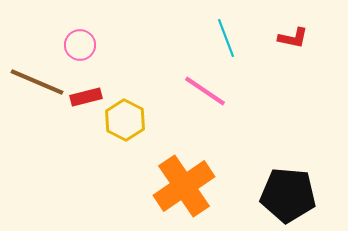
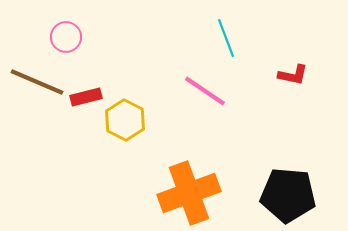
red L-shape: moved 37 px down
pink circle: moved 14 px left, 8 px up
orange cross: moved 5 px right, 7 px down; rotated 14 degrees clockwise
